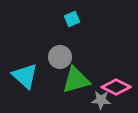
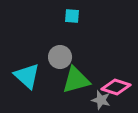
cyan square: moved 3 px up; rotated 28 degrees clockwise
cyan triangle: moved 2 px right
pink diamond: rotated 8 degrees counterclockwise
gray star: rotated 12 degrees clockwise
